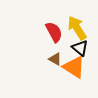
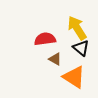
red semicircle: moved 9 px left, 7 px down; rotated 70 degrees counterclockwise
black triangle: moved 1 px right
orange triangle: moved 10 px down
